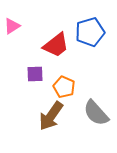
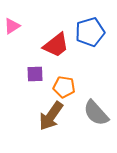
orange pentagon: rotated 15 degrees counterclockwise
